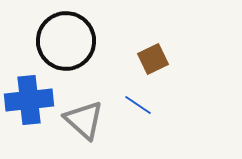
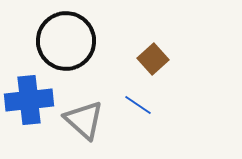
brown square: rotated 16 degrees counterclockwise
